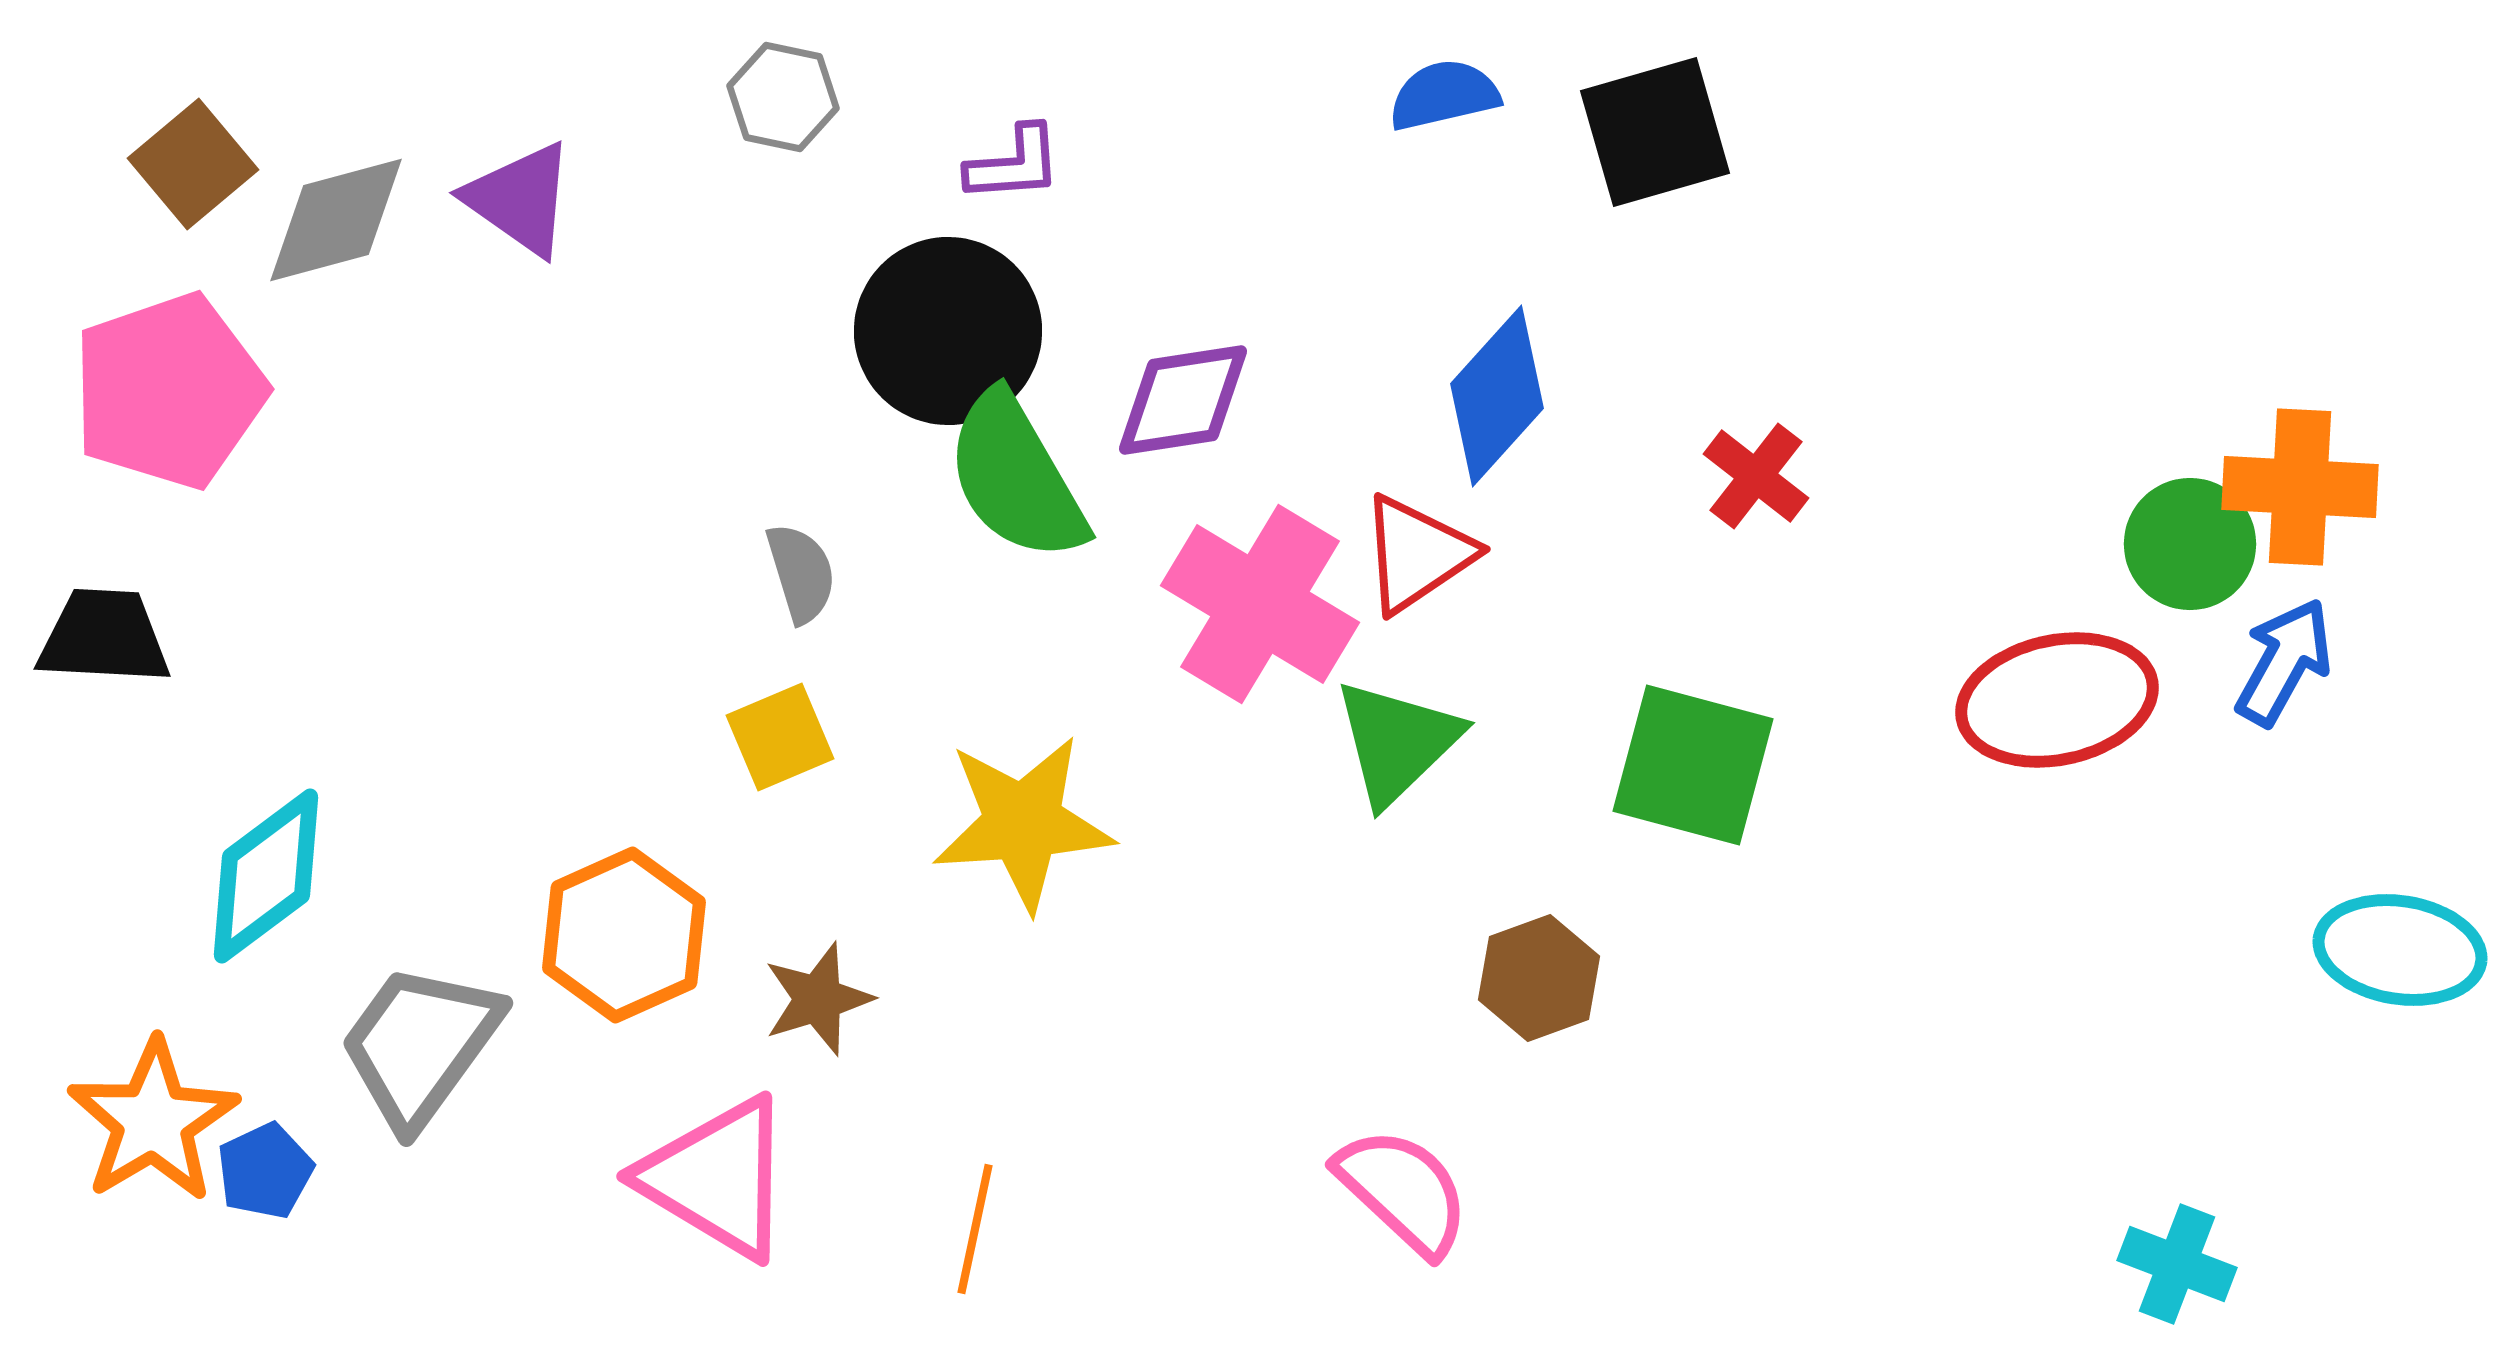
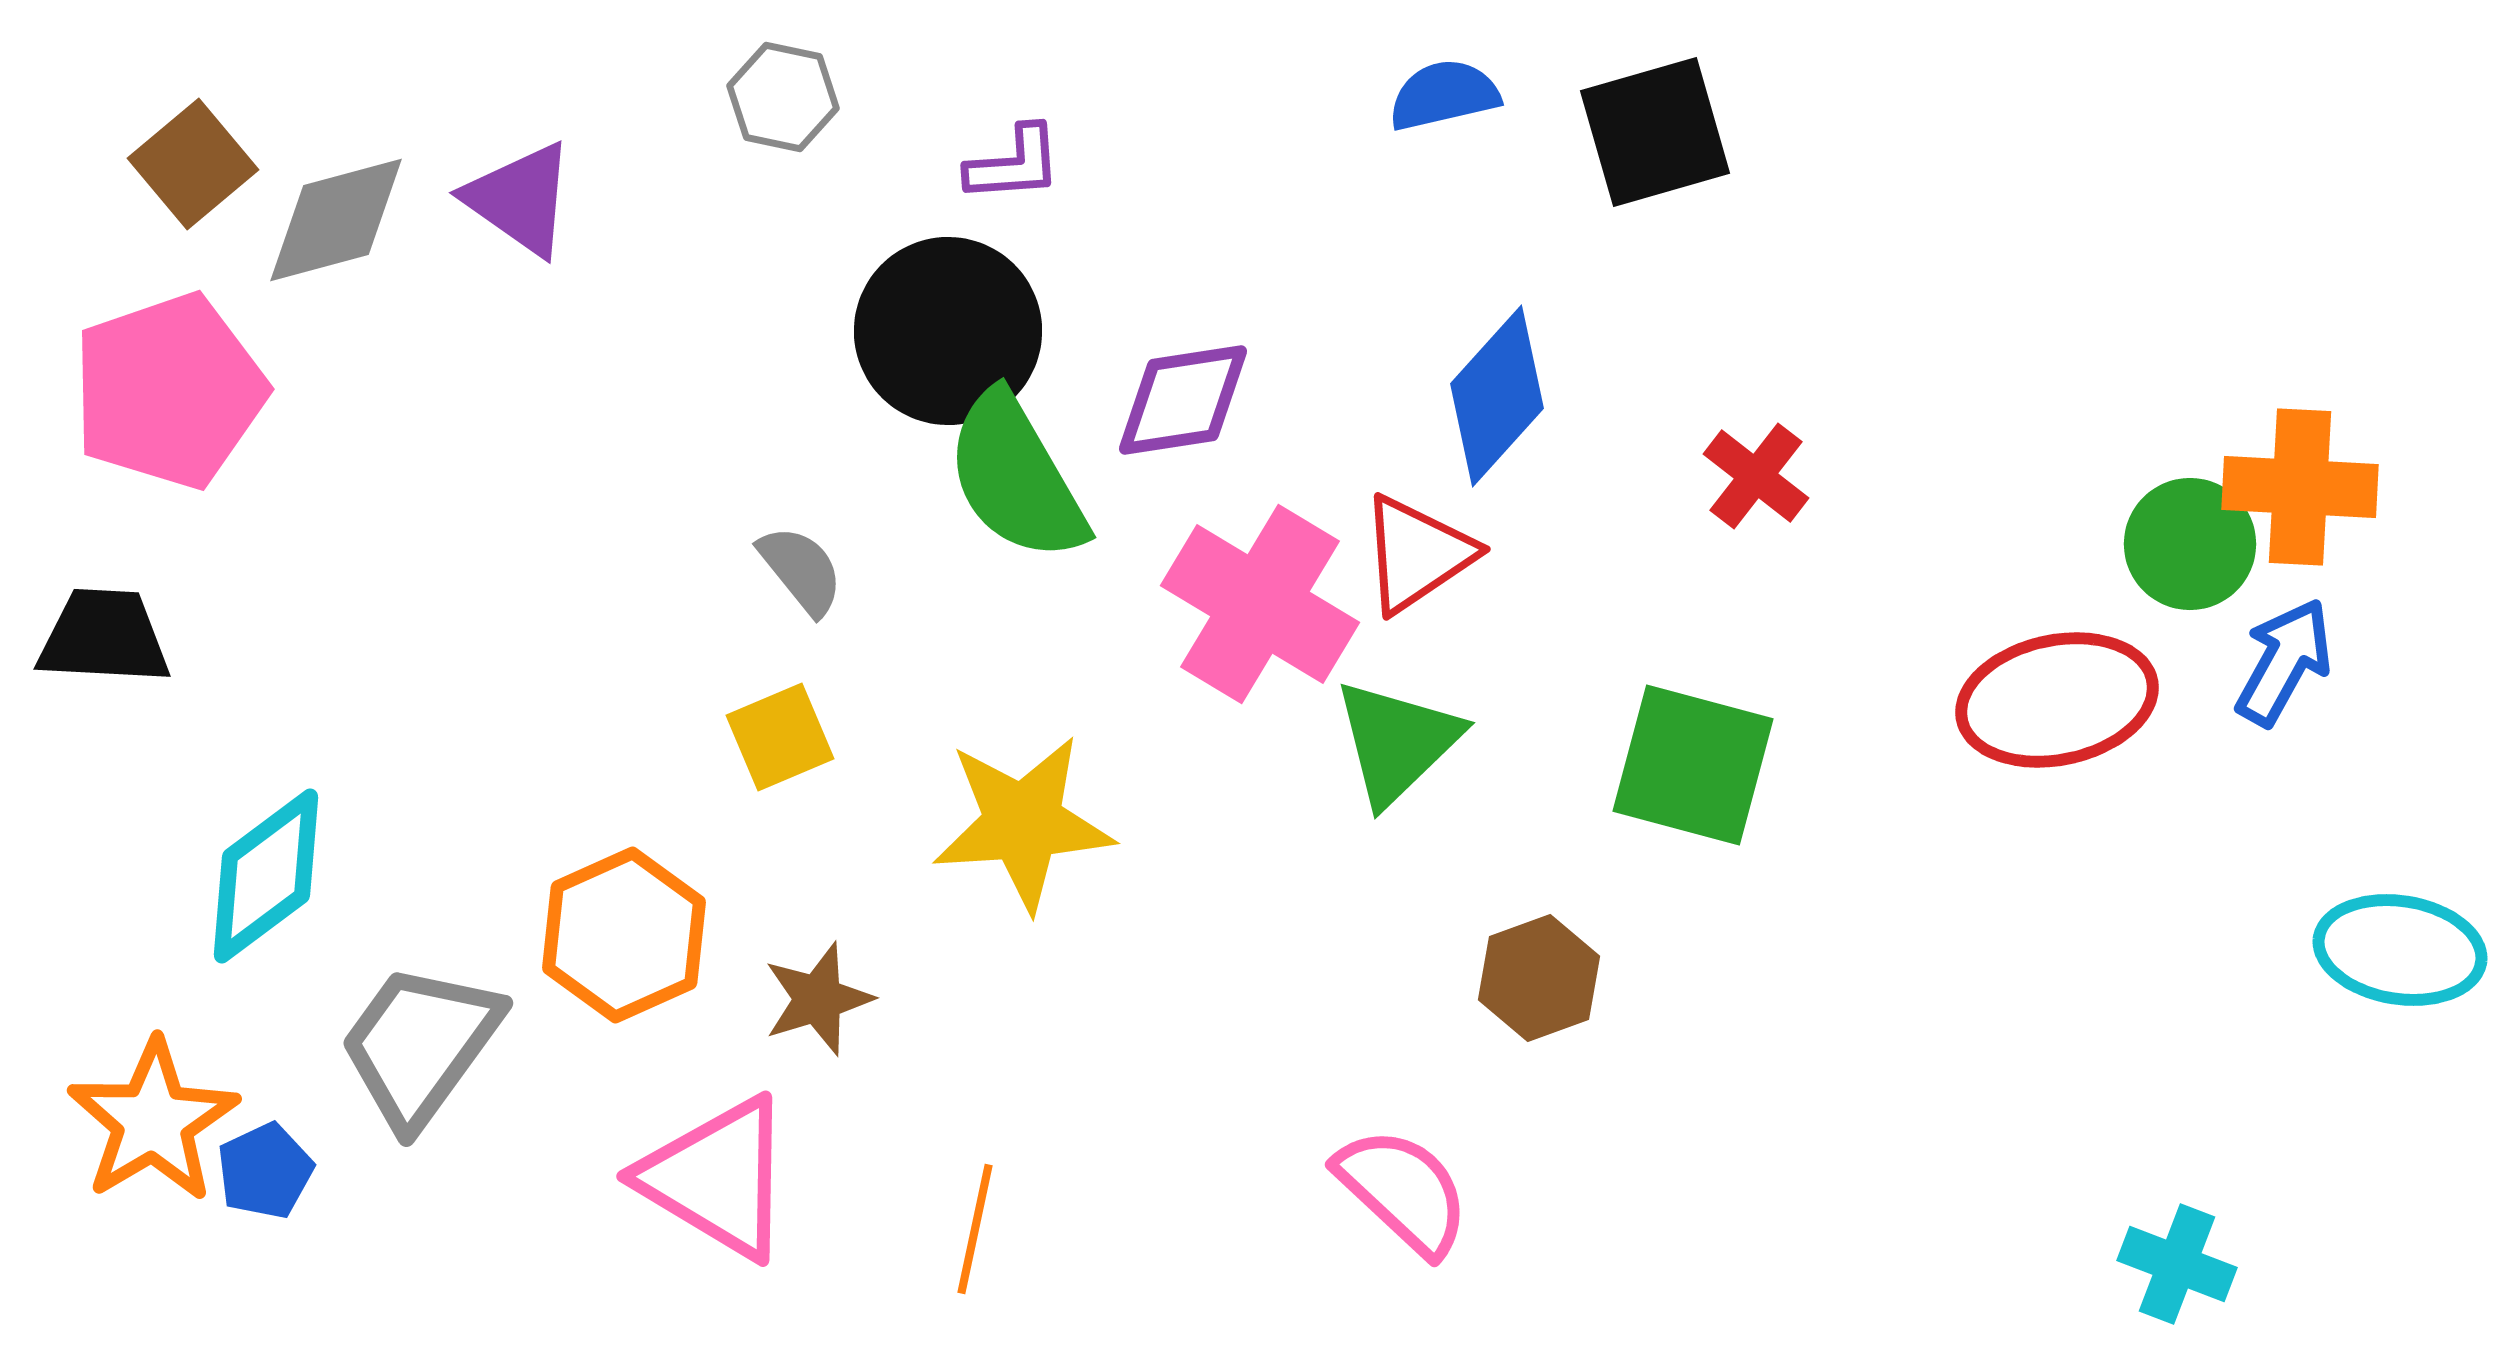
gray semicircle: moved 3 px up; rotated 22 degrees counterclockwise
